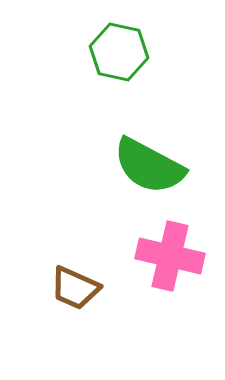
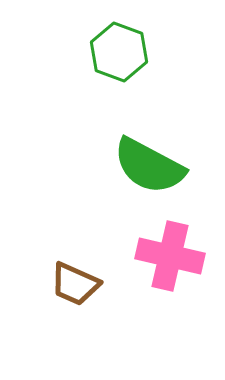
green hexagon: rotated 8 degrees clockwise
brown trapezoid: moved 4 px up
